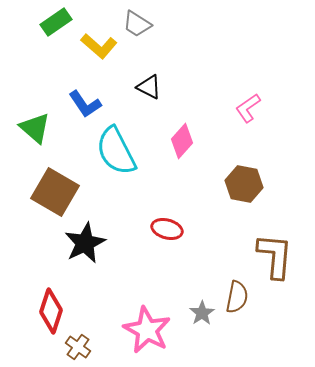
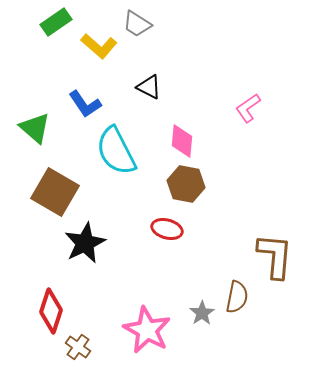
pink diamond: rotated 36 degrees counterclockwise
brown hexagon: moved 58 px left
